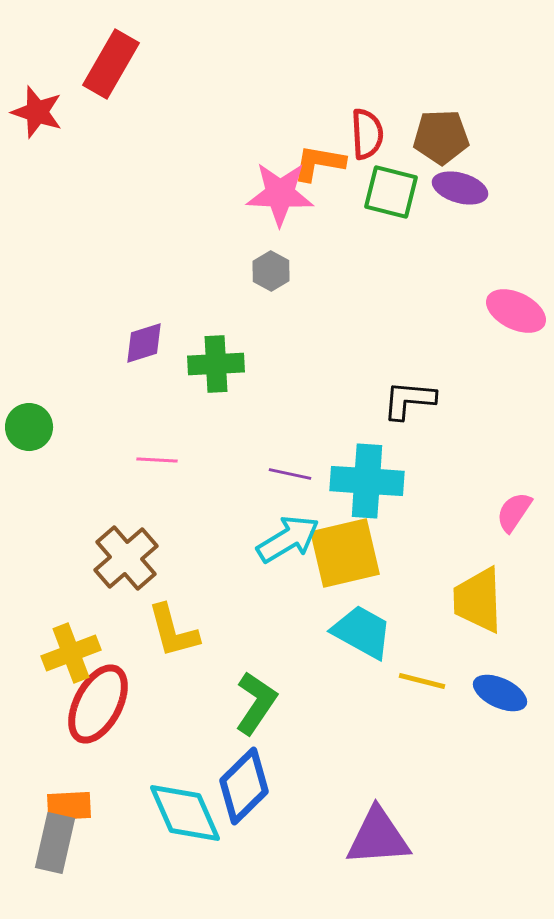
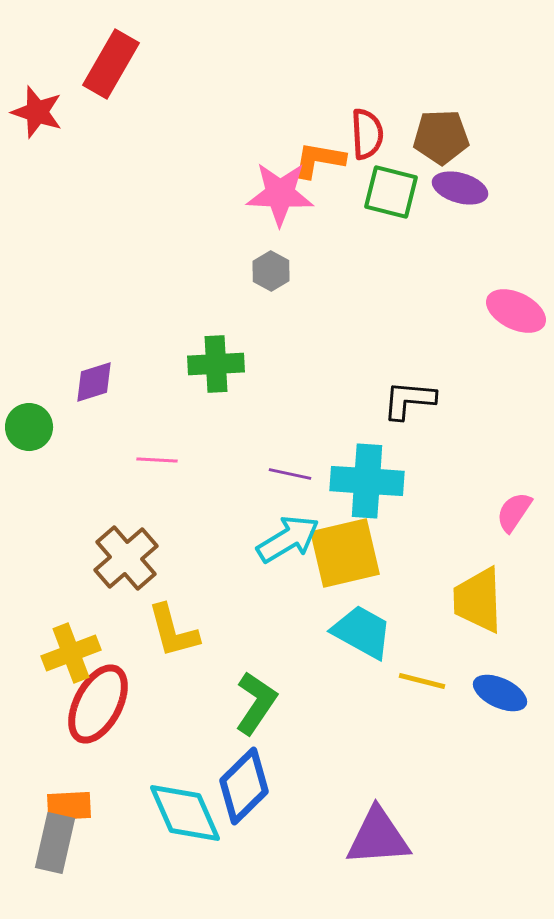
orange L-shape: moved 3 px up
purple diamond: moved 50 px left, 39 px down
